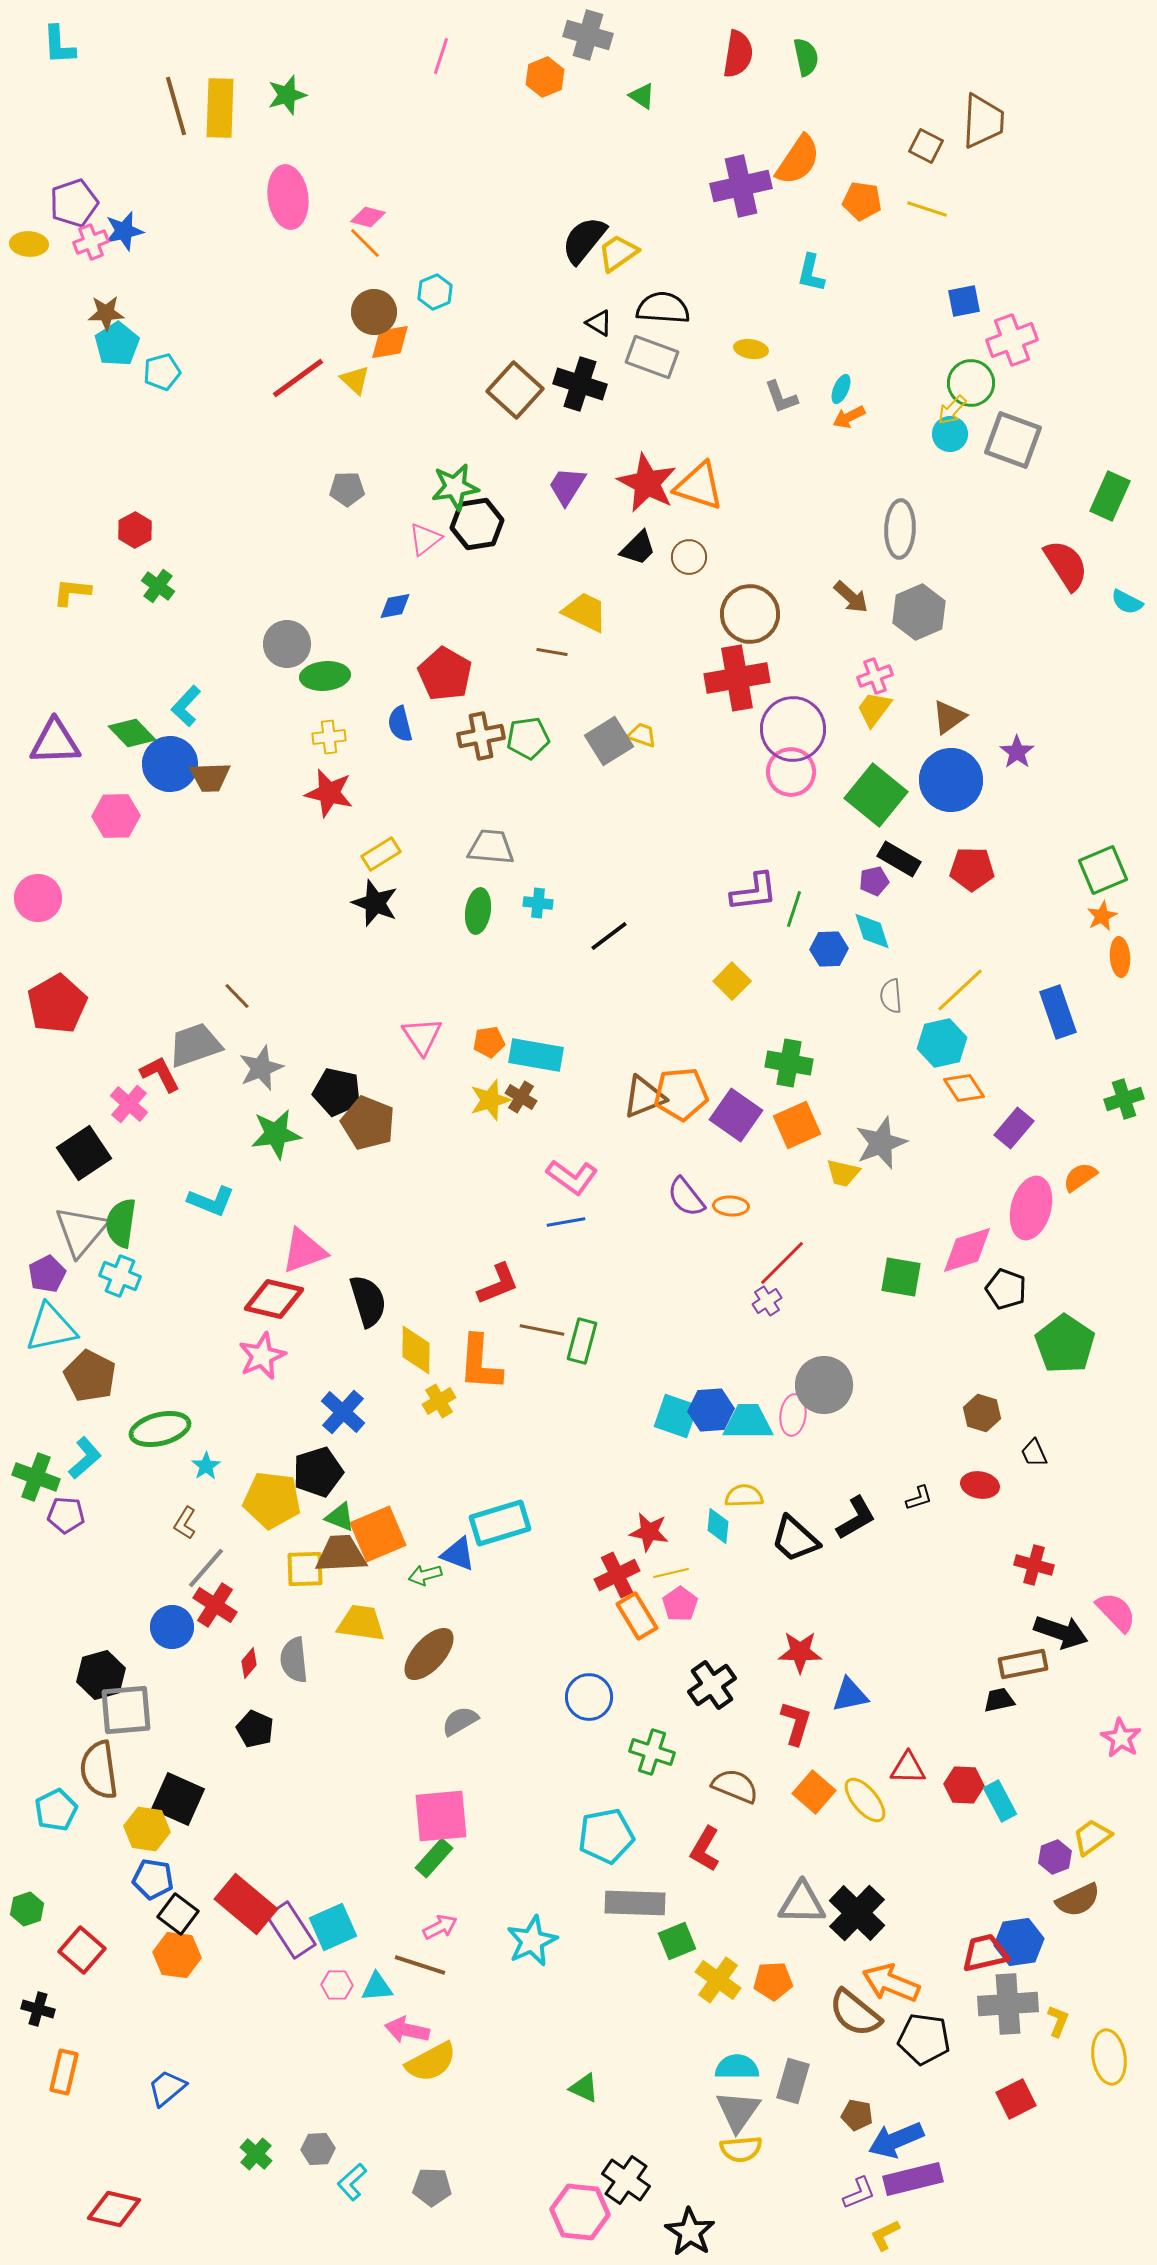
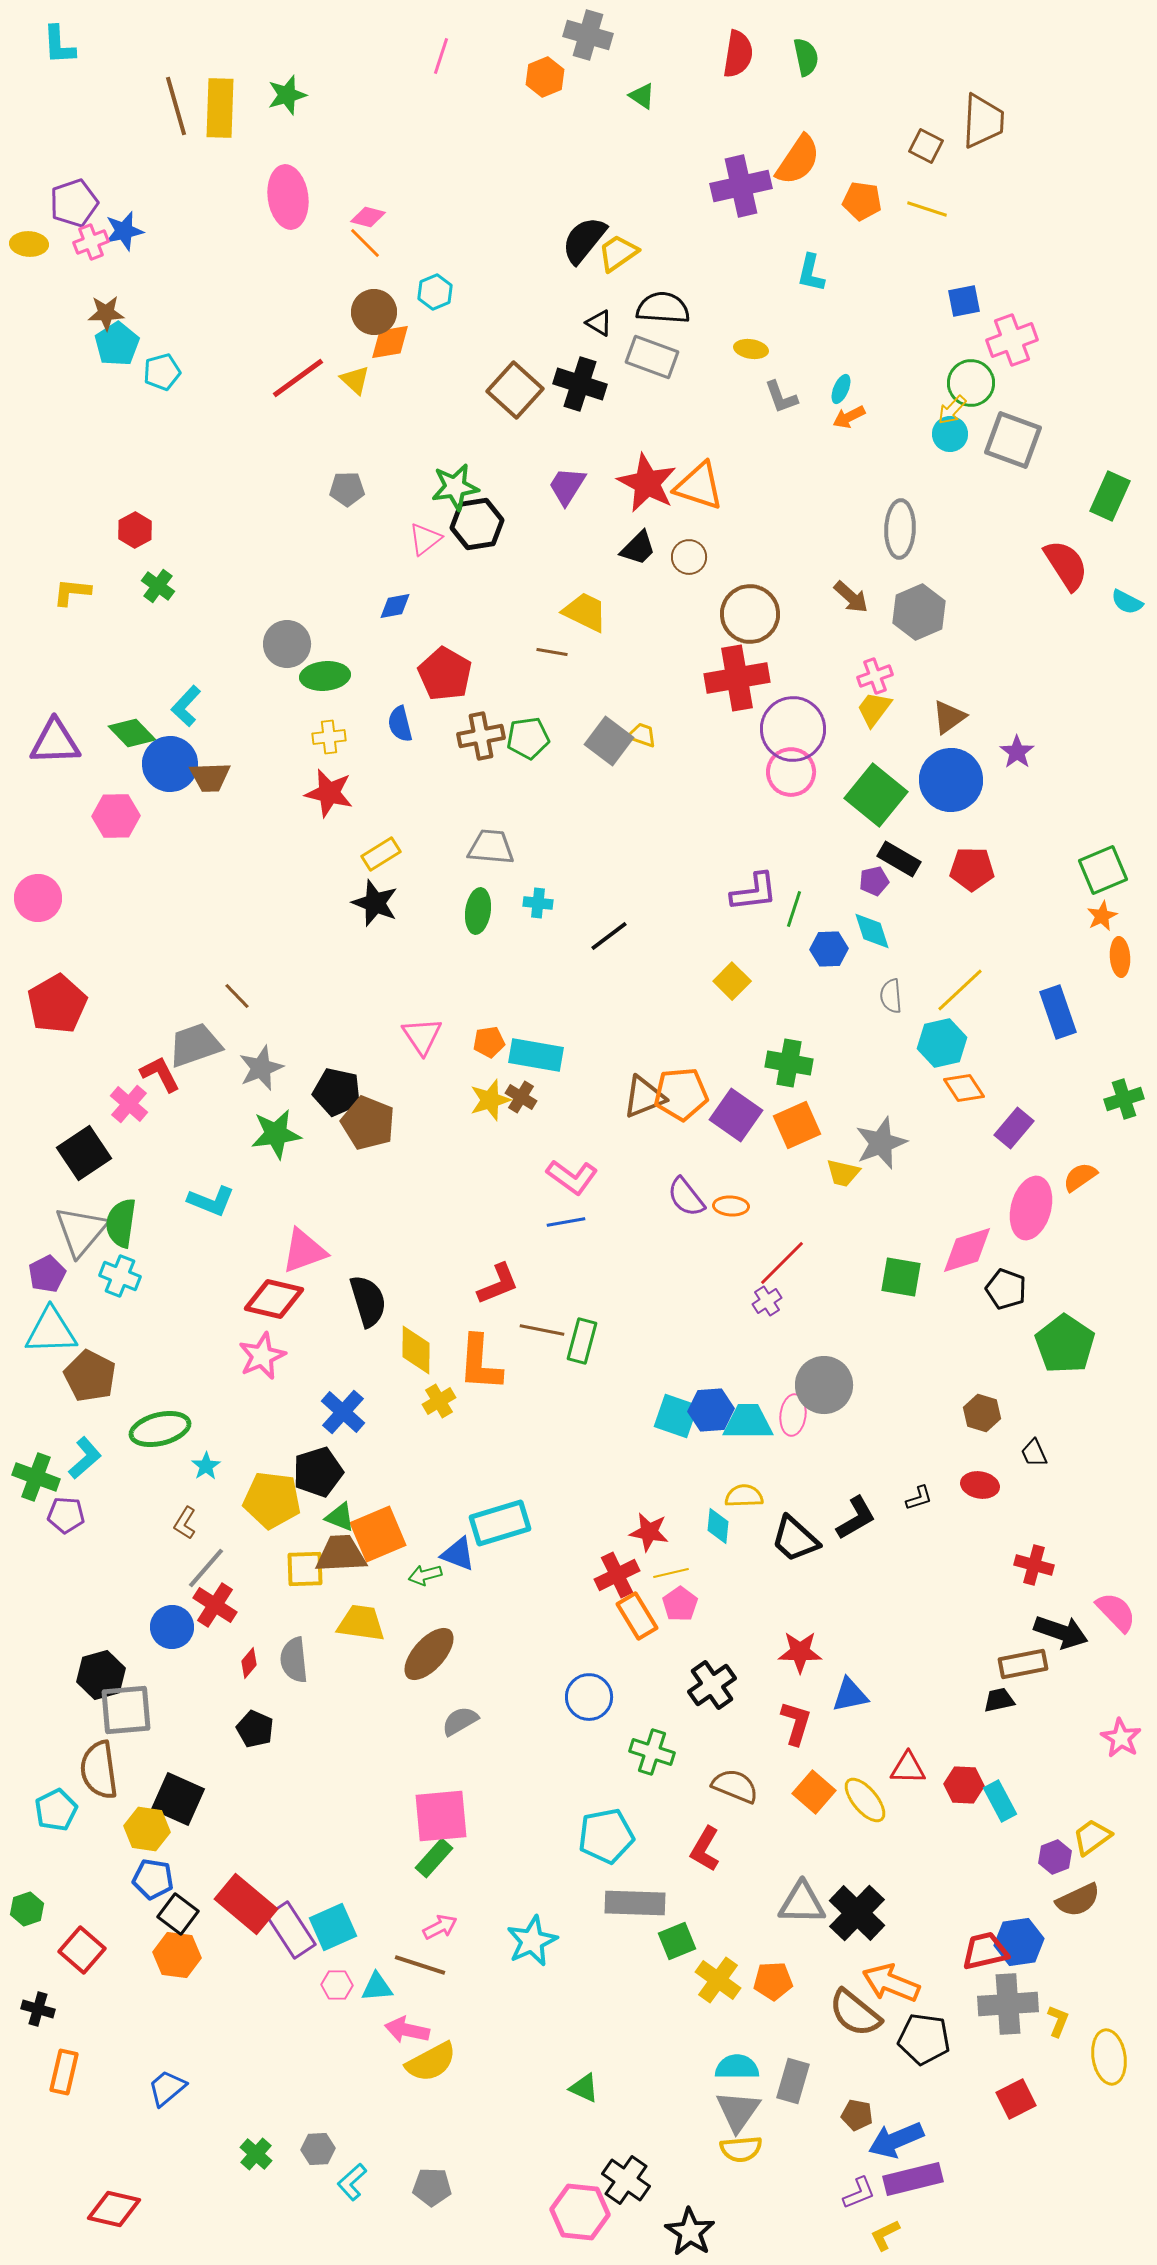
gray square at (609, 741): rotated 21 degrees counterclockwise
cyan triangle at (51, 1328): moved 3 px down; rotated 10 degrees clockwise
red trapezoid at (985, 1953): moved 2 px up
